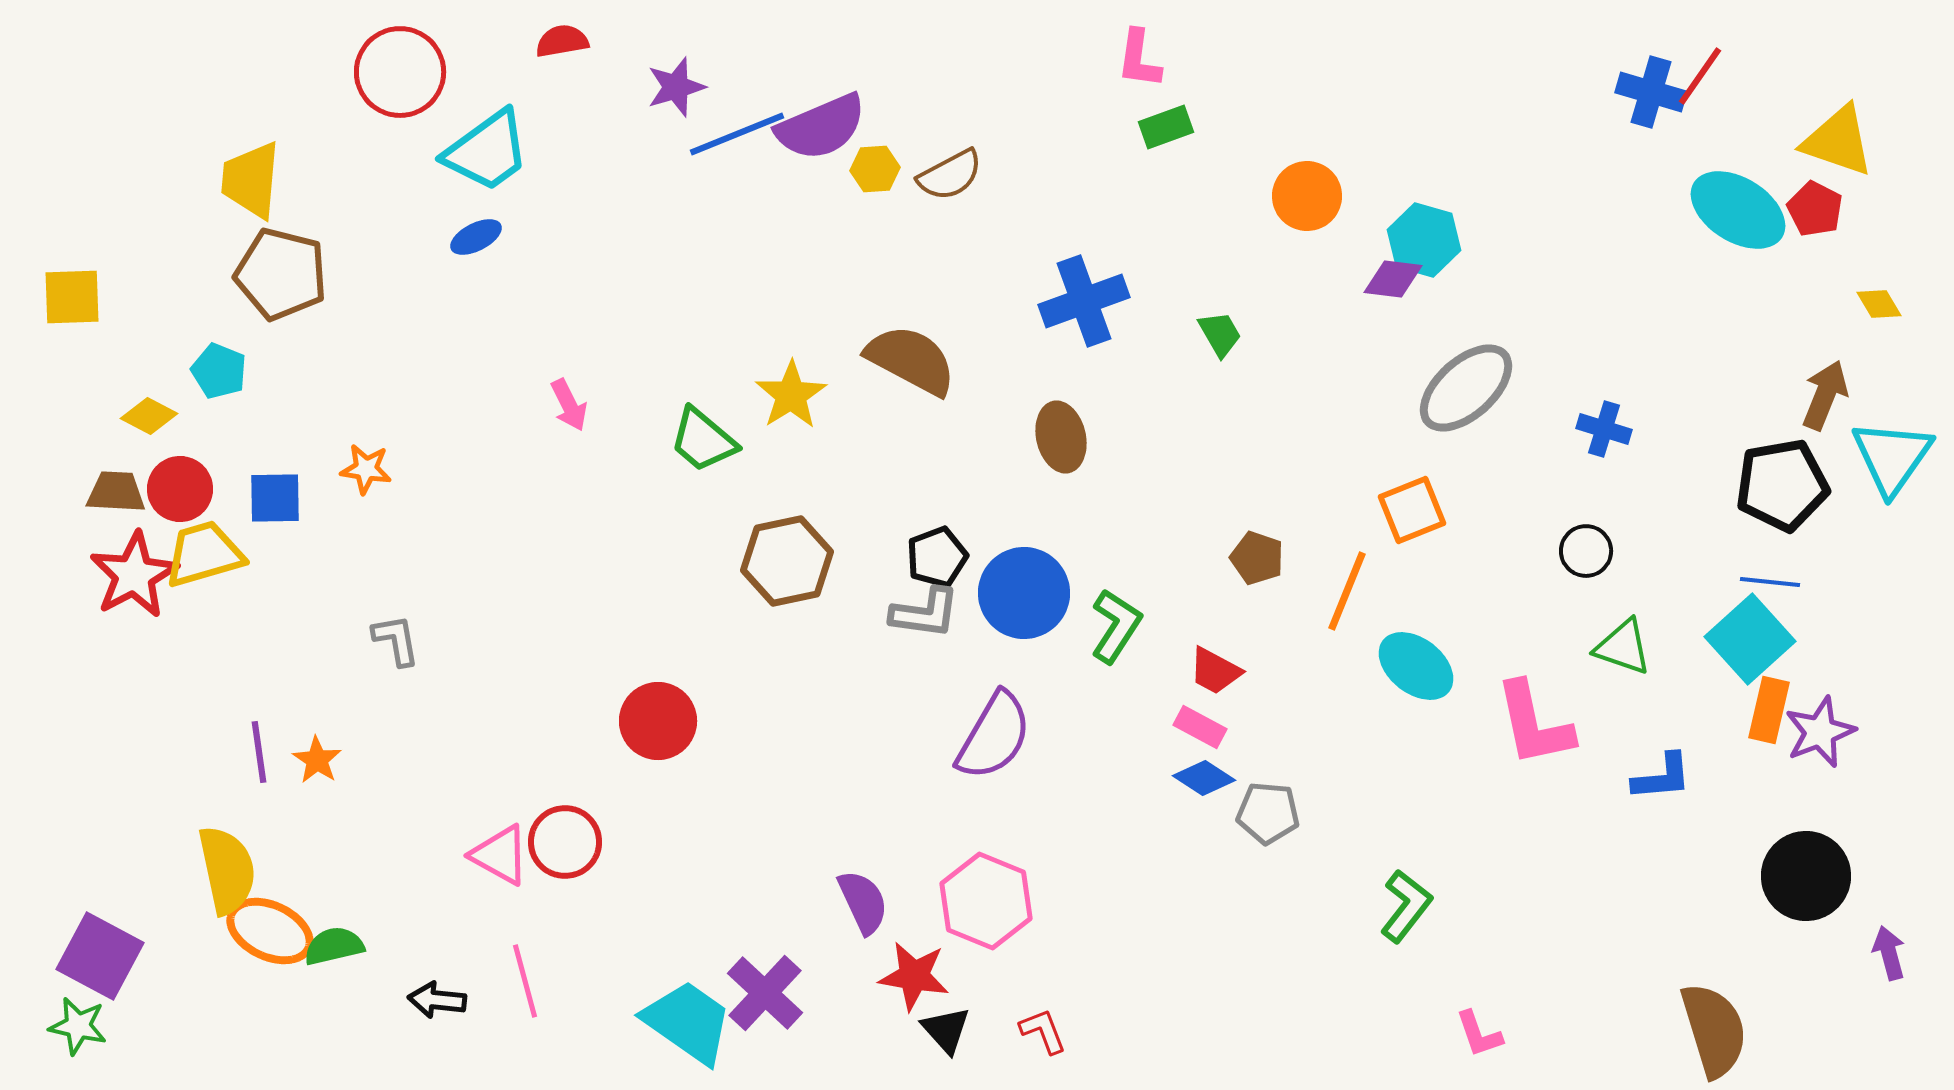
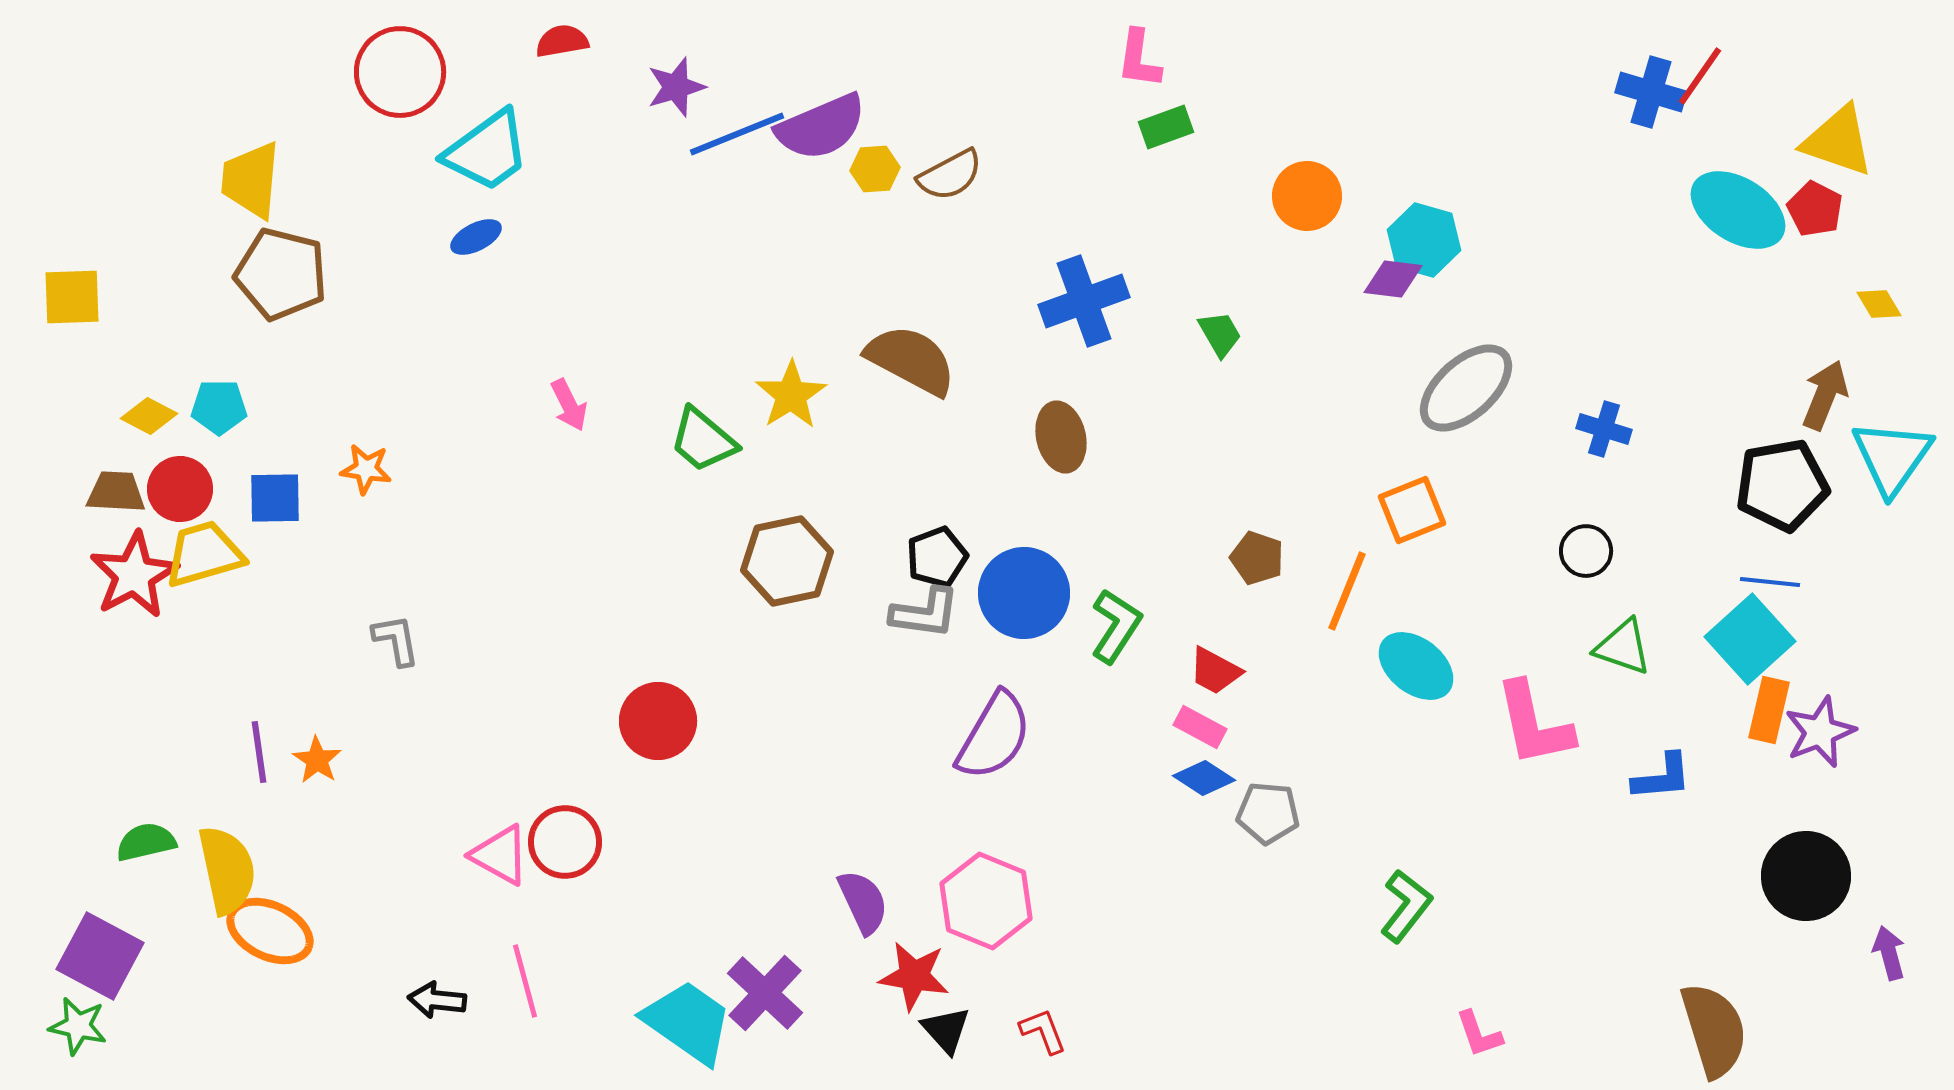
cyan pentagon at (219, 371): moved 36 px down; rotated 22 degrees counterclockwise
green semicircle at (334, 946): moved 188 px left, 104 px up
